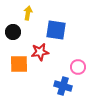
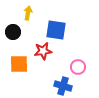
red star: moved 3 px right, 1 px up
